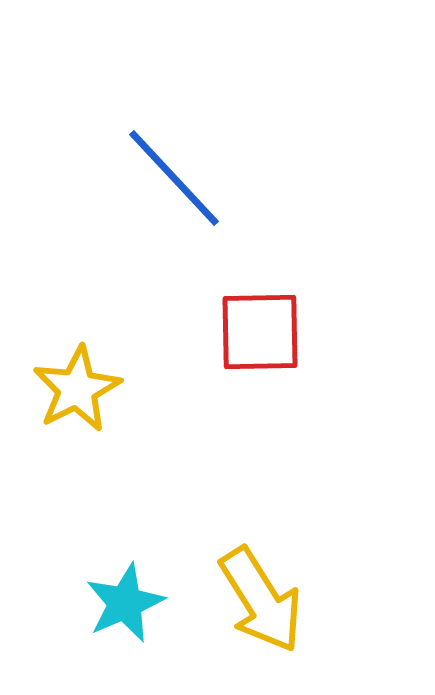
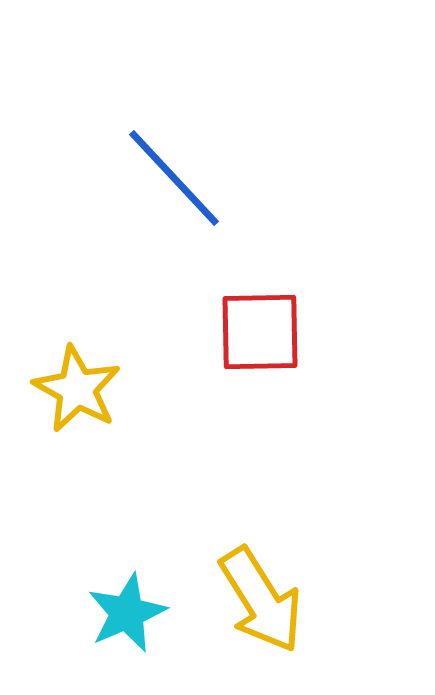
yellow star: rotated 16 degrees counterclockwise
cyan star: moved 2 px right, 10 px down
